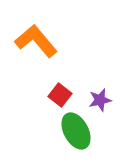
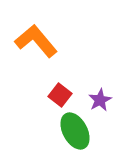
purple star: rotated 15 degrees counterclockwise
green ellipse: moved 1 px left
